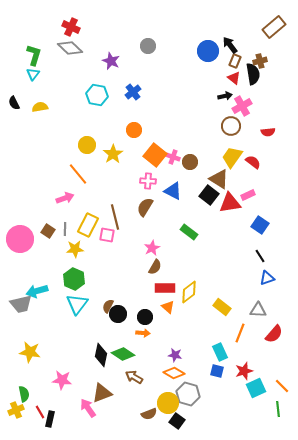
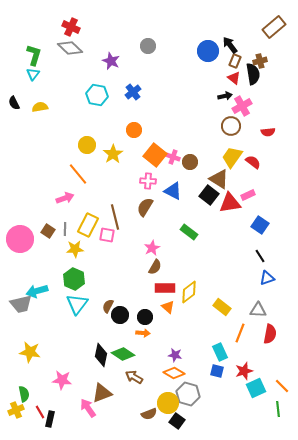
black circle at (118, 314): moved 2 px right, 1 px down
red semicircle at (274, 334): moved 4 px left; rotated 30 degrees counterclockwise
